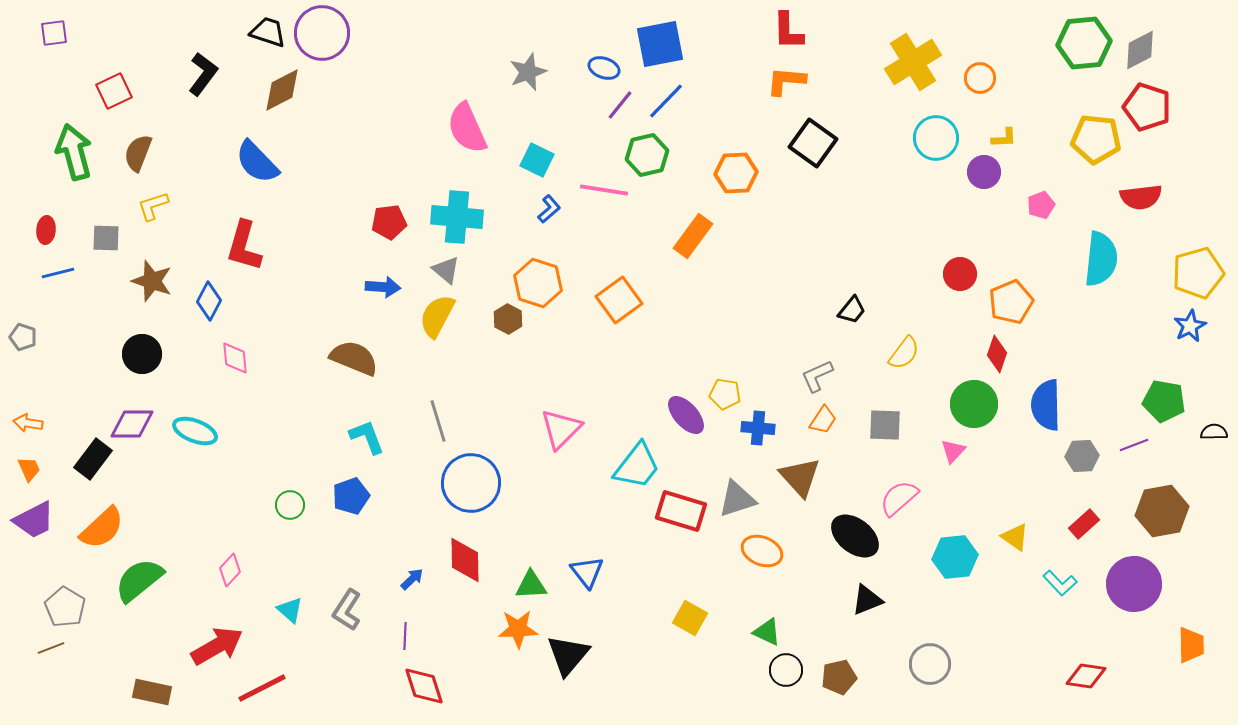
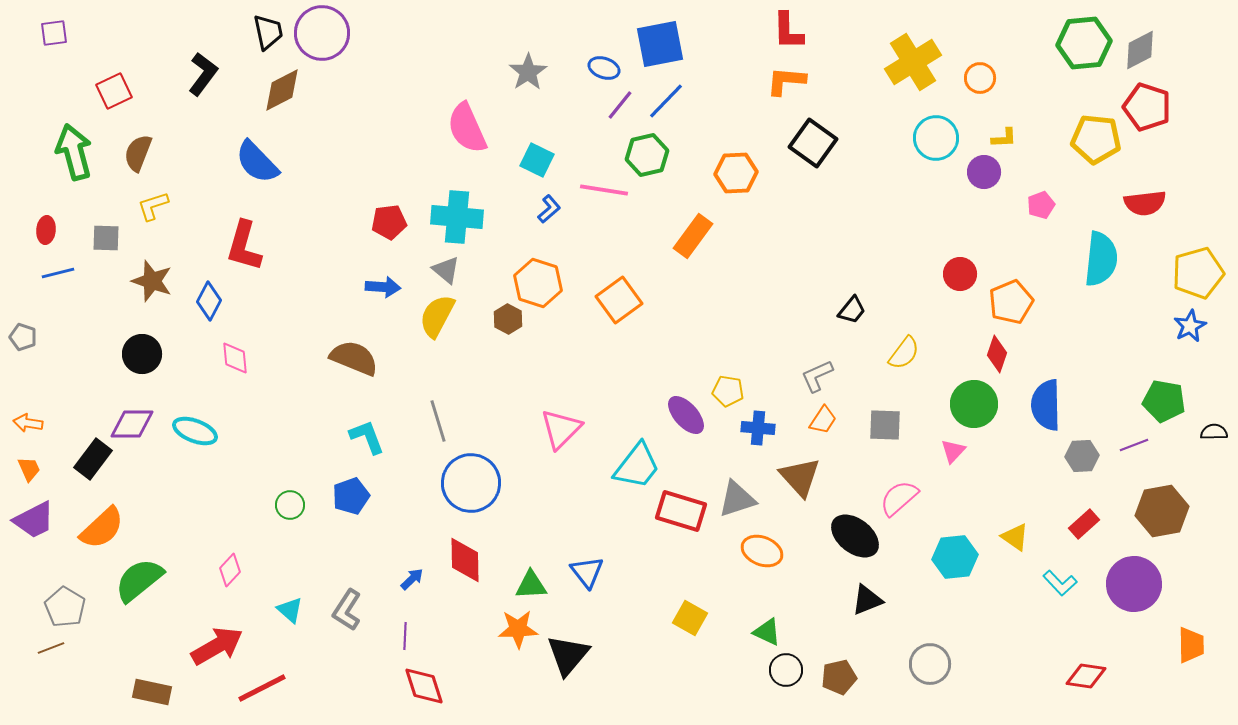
black trapezoid at (268, 32): rotated 60 degrees clockwise
gray star at (528, 72): rotated 12 degrees counterclockwise
red semicircle at (1141, 197): moved 4 px right, 6 px down
yellow pentagon at (725, 394): moved 3 px right, 3 px up
